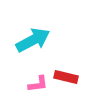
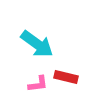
cyan arrow: moved 4 px right, 4 px down; rotated 64 degrees clockwise
